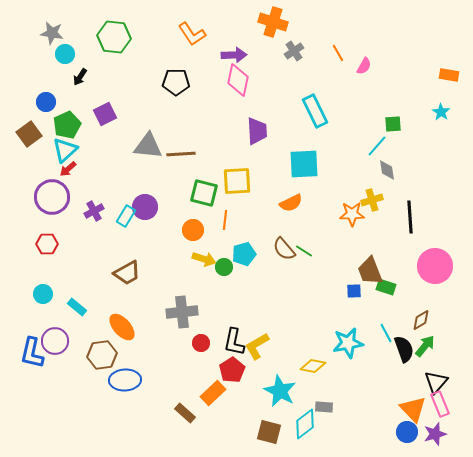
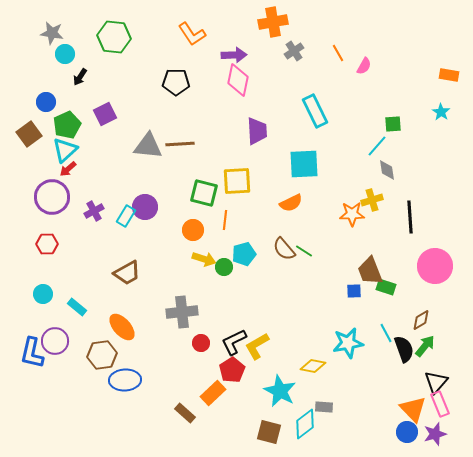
orange cross at (273, 22): rotated 28 degrees counterclockwise
brown line at (181, 154): moved 1 px left, 10 px up
black L-shape at (234, 342): rotated 52 degrees clockwise
